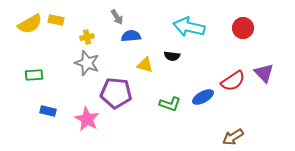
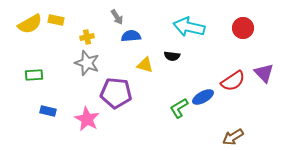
green L-shape: moved 9 px right, 4 px down; rotated 130 degrees clockwise
